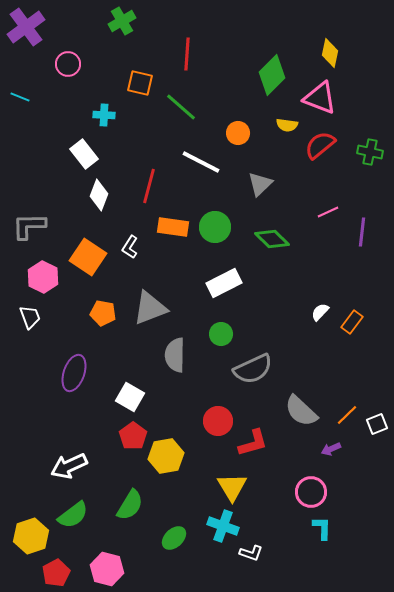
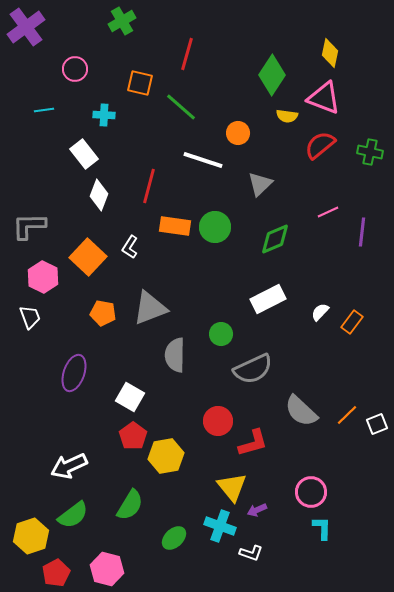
red line at (187, 54): rotated 12 degrees clockwise
pink circle at (68, 64): moved 7 px right, 5 px down
green diamond at (272, 75): rotated 12 degrees counterclockwise
cyan line at (20, 97): moved 24 px right, 13 px down; rotated 30 degrees counterclockwise
pink triangle at (320, 98): moved 4 px right
yellow semicircle at (287, 125): moved 9 px up
white line at (201, 162): moved 2 px right, 2 px up; rotated 9 degrees counterclockwise
orange rectangle at (173, 227): moved 2 px right, 1 px up
green diamond at (272, 239): moved 3 px right; rotated 68 degrees counterclockwise
orange square at (88, 257): rotated 9 degrees clockwise
white rectangle at (224, 283): moved 44 px right, 16 px down
purple arrow at (331, 449): moved 74 px left, 61 px down
yellow triangle at (232, 487): rotated 8 degrees counterclockwise
cyan cross at (223, 526): moved 3 px left
